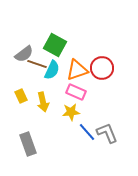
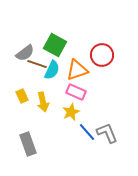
gray semicircle: moved 1 px right, 1 px up
red circle: moved 13 px up
yellow rectangle: moved 1 px right
yellow star: rotated 18 degrees counterclockwise
